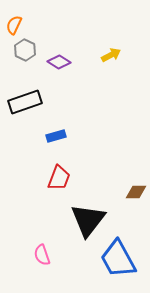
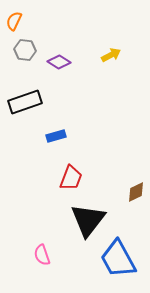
orange semicircle: moved 4 px up
gray hexagon: rotated 20 degrees counterclockwise
red trapezoid: moved 12 px right
brown diamond: rotated 25 degrees counterclockwise
